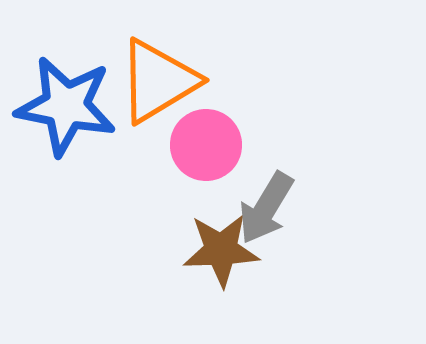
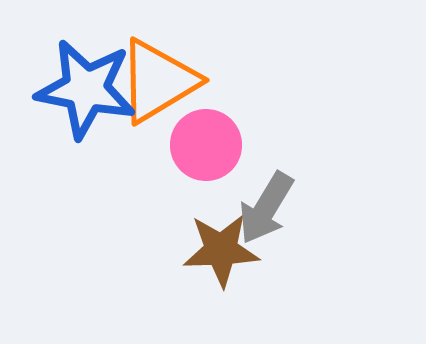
blue star: moved 20 px right, 17 px up
